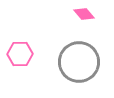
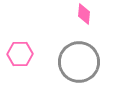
pink diamond: rotated 45 degrees clockwise
